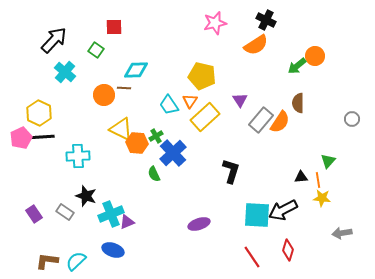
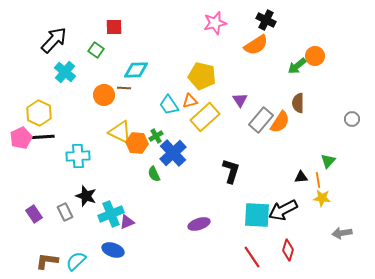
orange triangle at (190, 101): rotated 42 degrees clockwise
yellow triangle at (121, 129): moved 1 px left, 3 px down
gray rectangle at (65, 212): rotated 30 degrees clockwise
